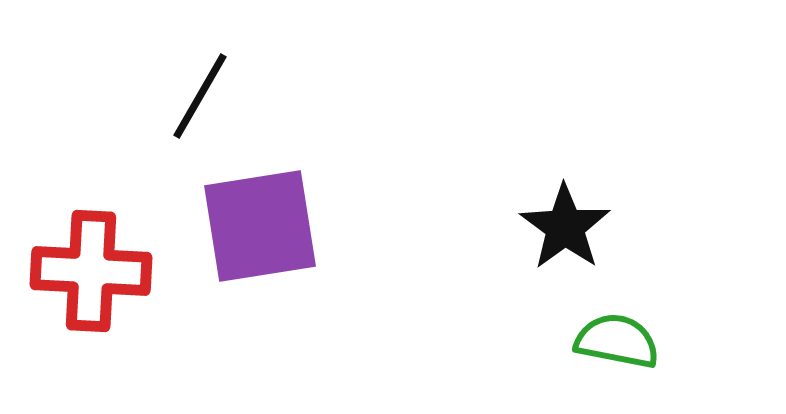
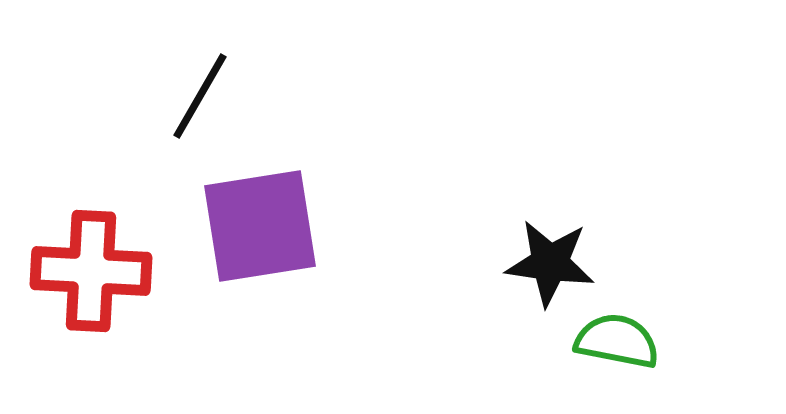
black star: moved 15 px left, 36 px down; rotated 28 degrees counterclockwise
